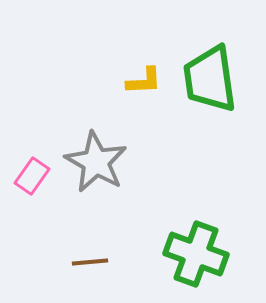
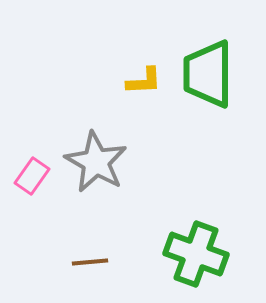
green trapezoid: moved 2 px left, 5 px up; rotated 8 degrees clockwise
